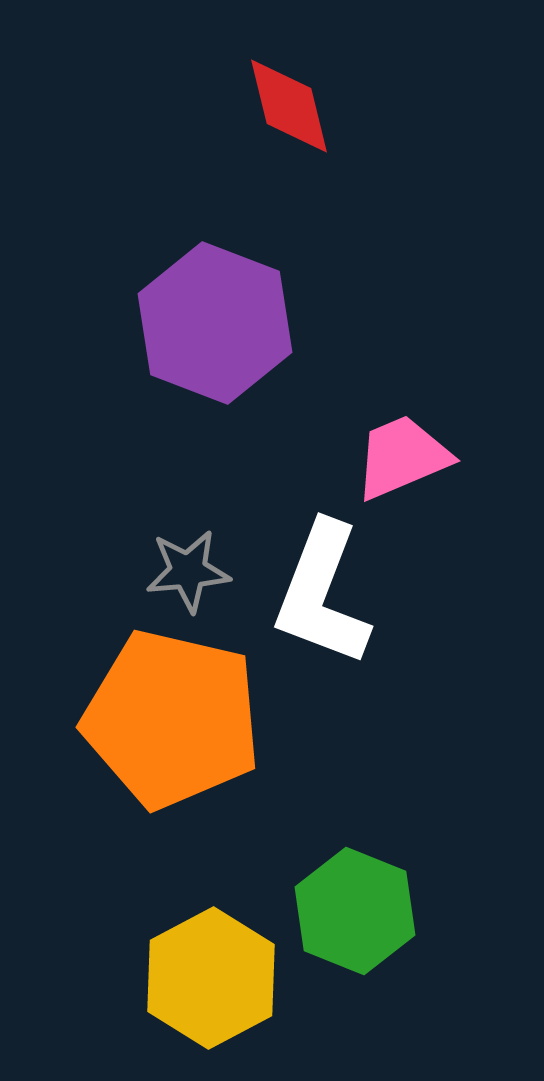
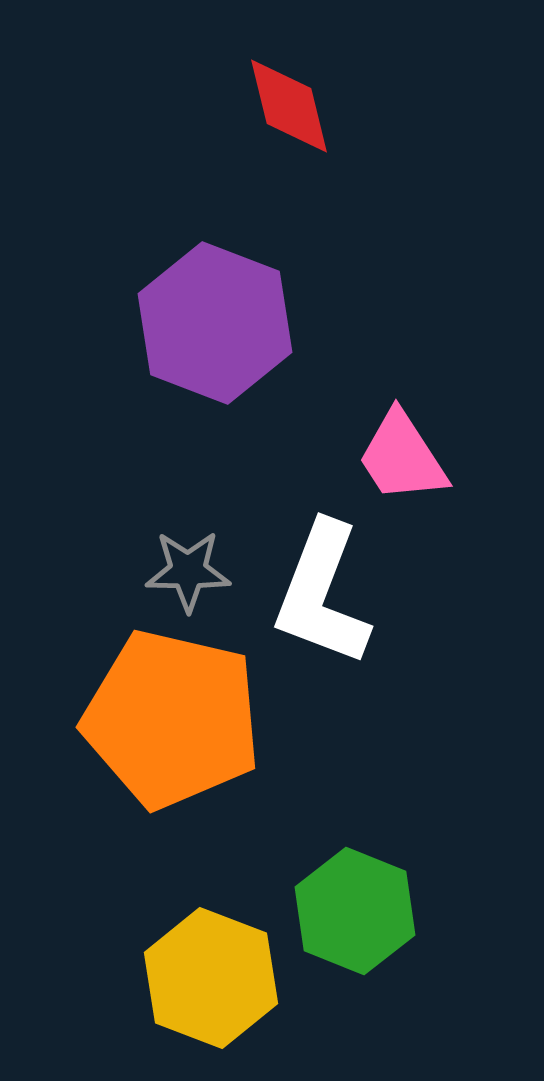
pink trapezoid: rotated 100 degrees counterclockwise
gray star: rotated 6 degrees clockwise
yellow hexagon: rotated 11 degrees counterclockwise
